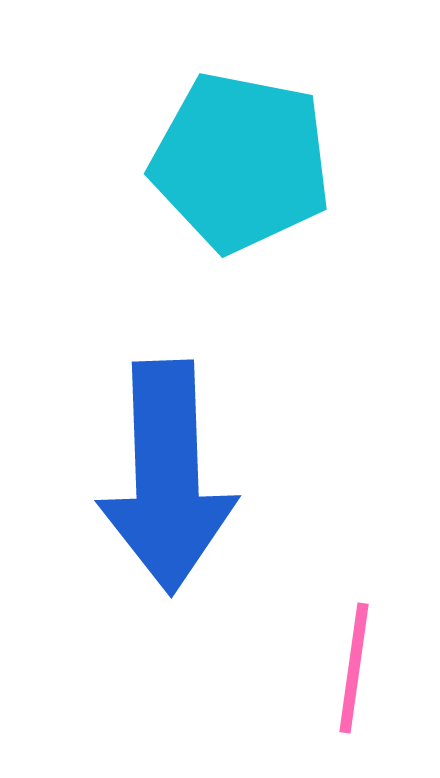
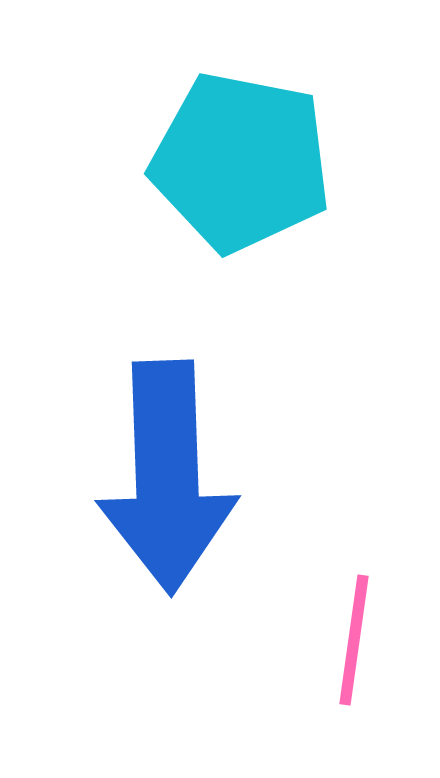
pink line: moved 28 px up
